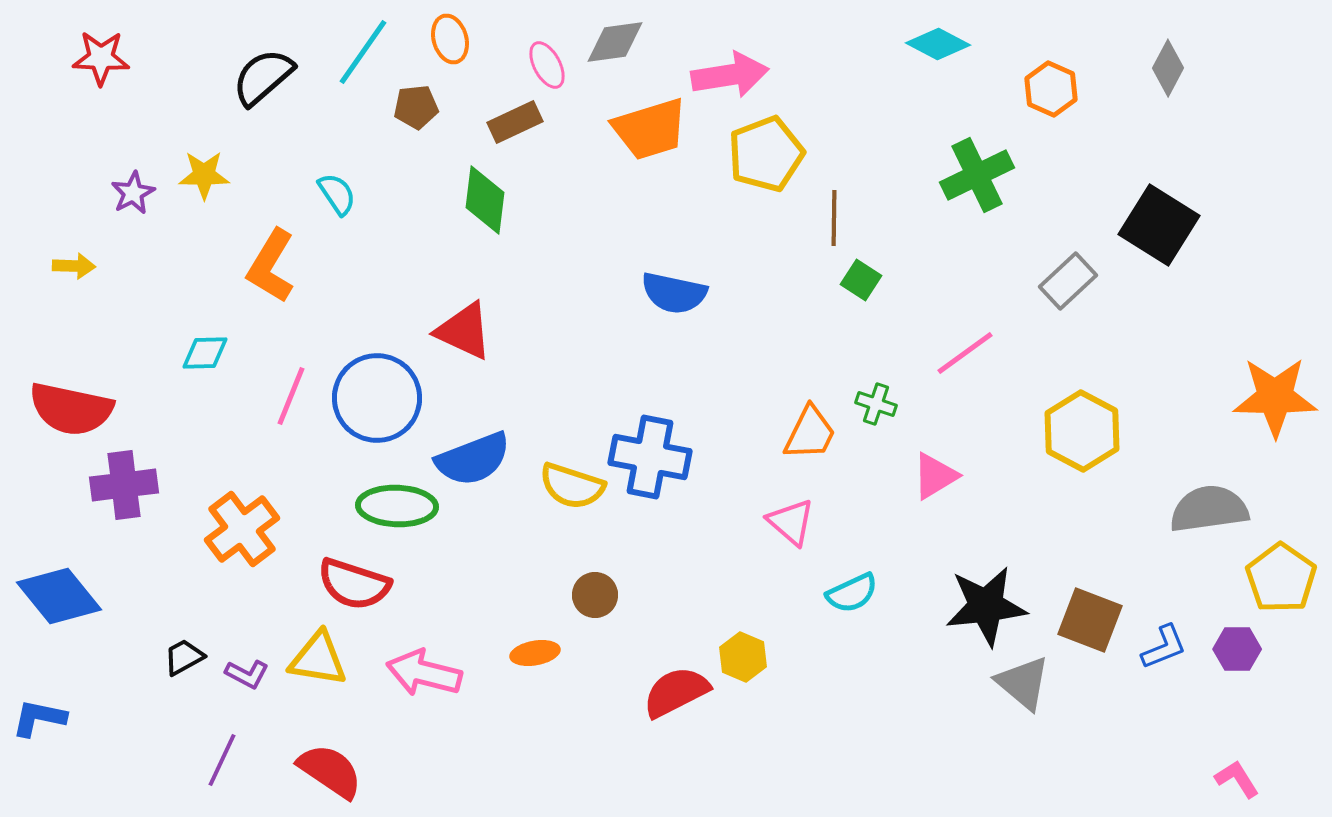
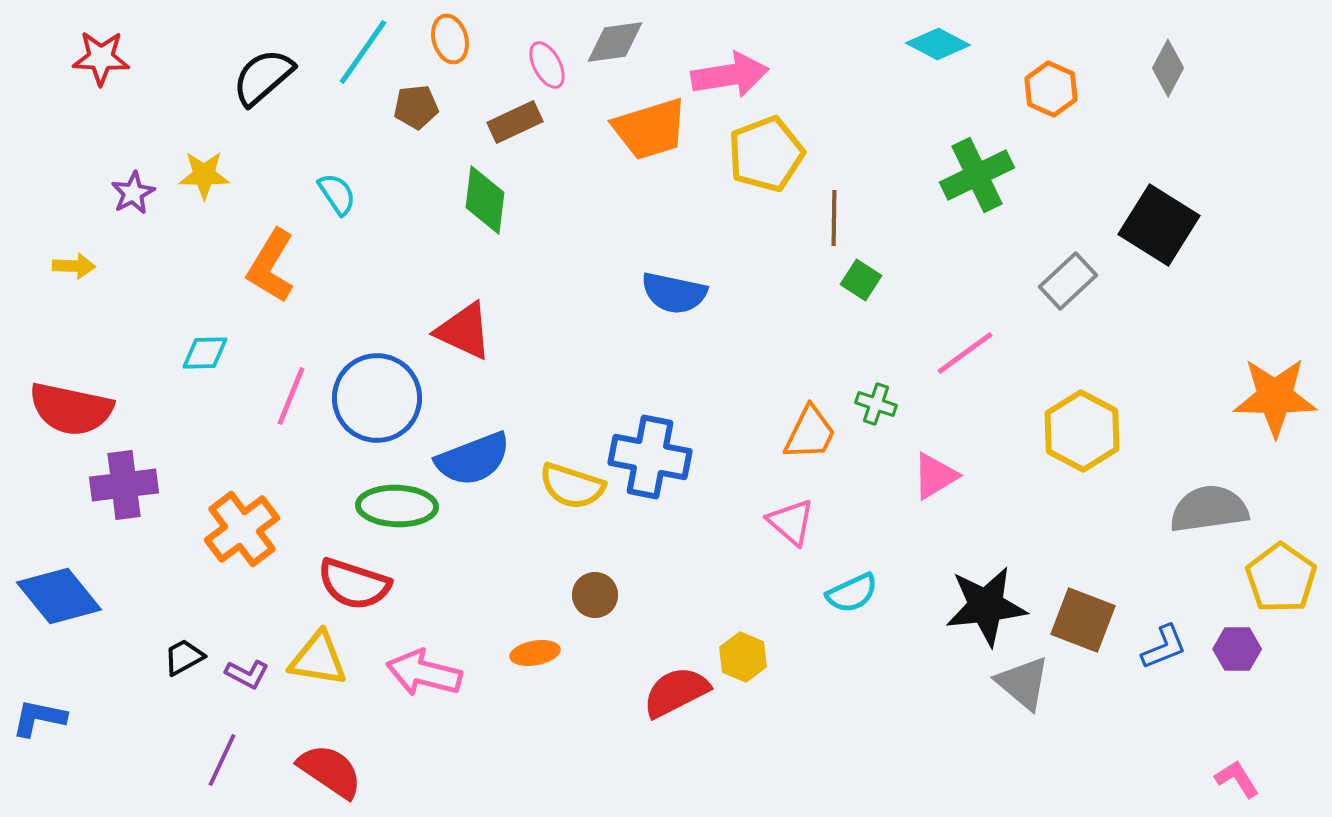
brown square at (1090, 620): moved 7 px left
